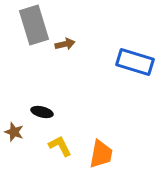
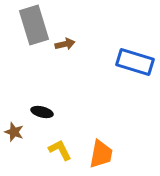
yellow L-shape: moved 4 px down
